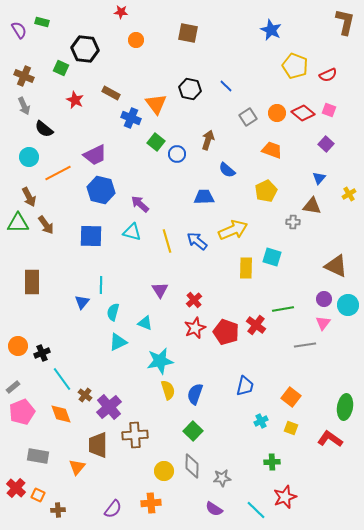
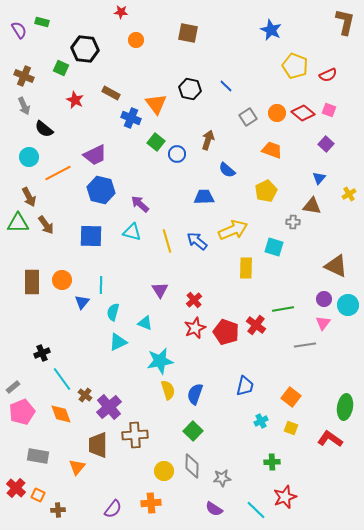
cyan square at (272, 257): moved 2 px right, 10 px up
orange circle at (18, 346): moved 44 px right, 66 px up
